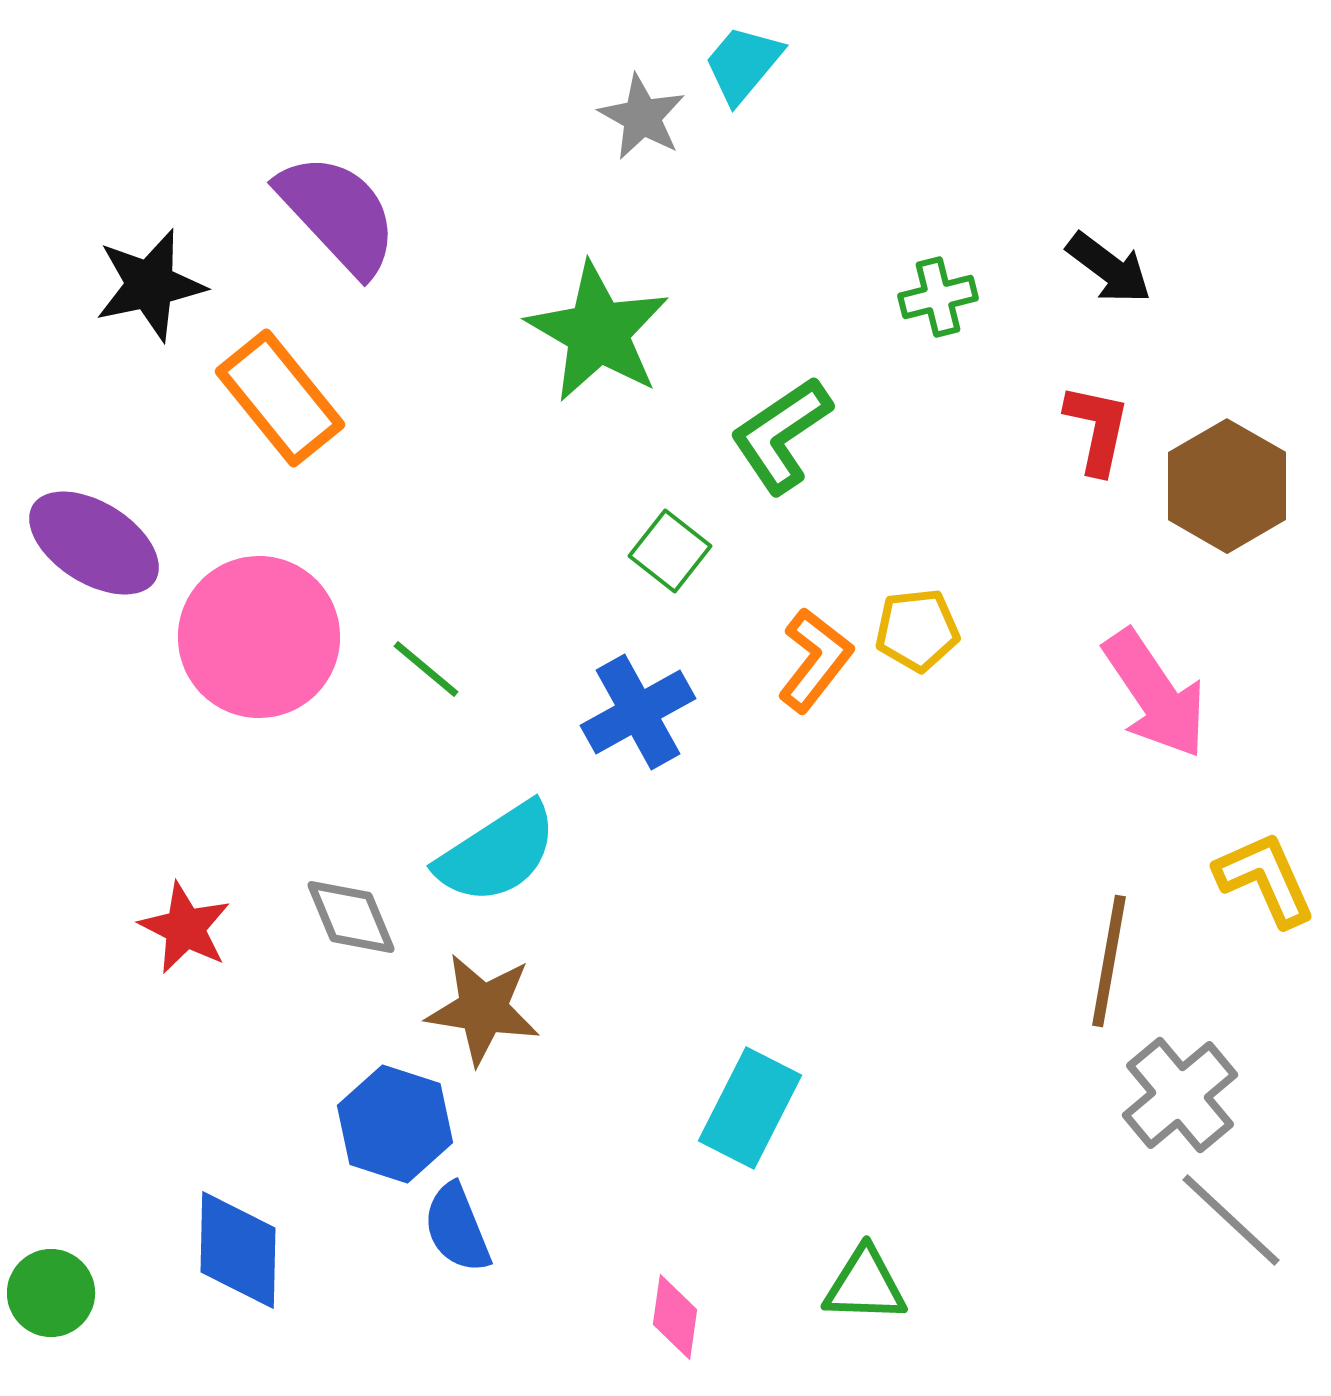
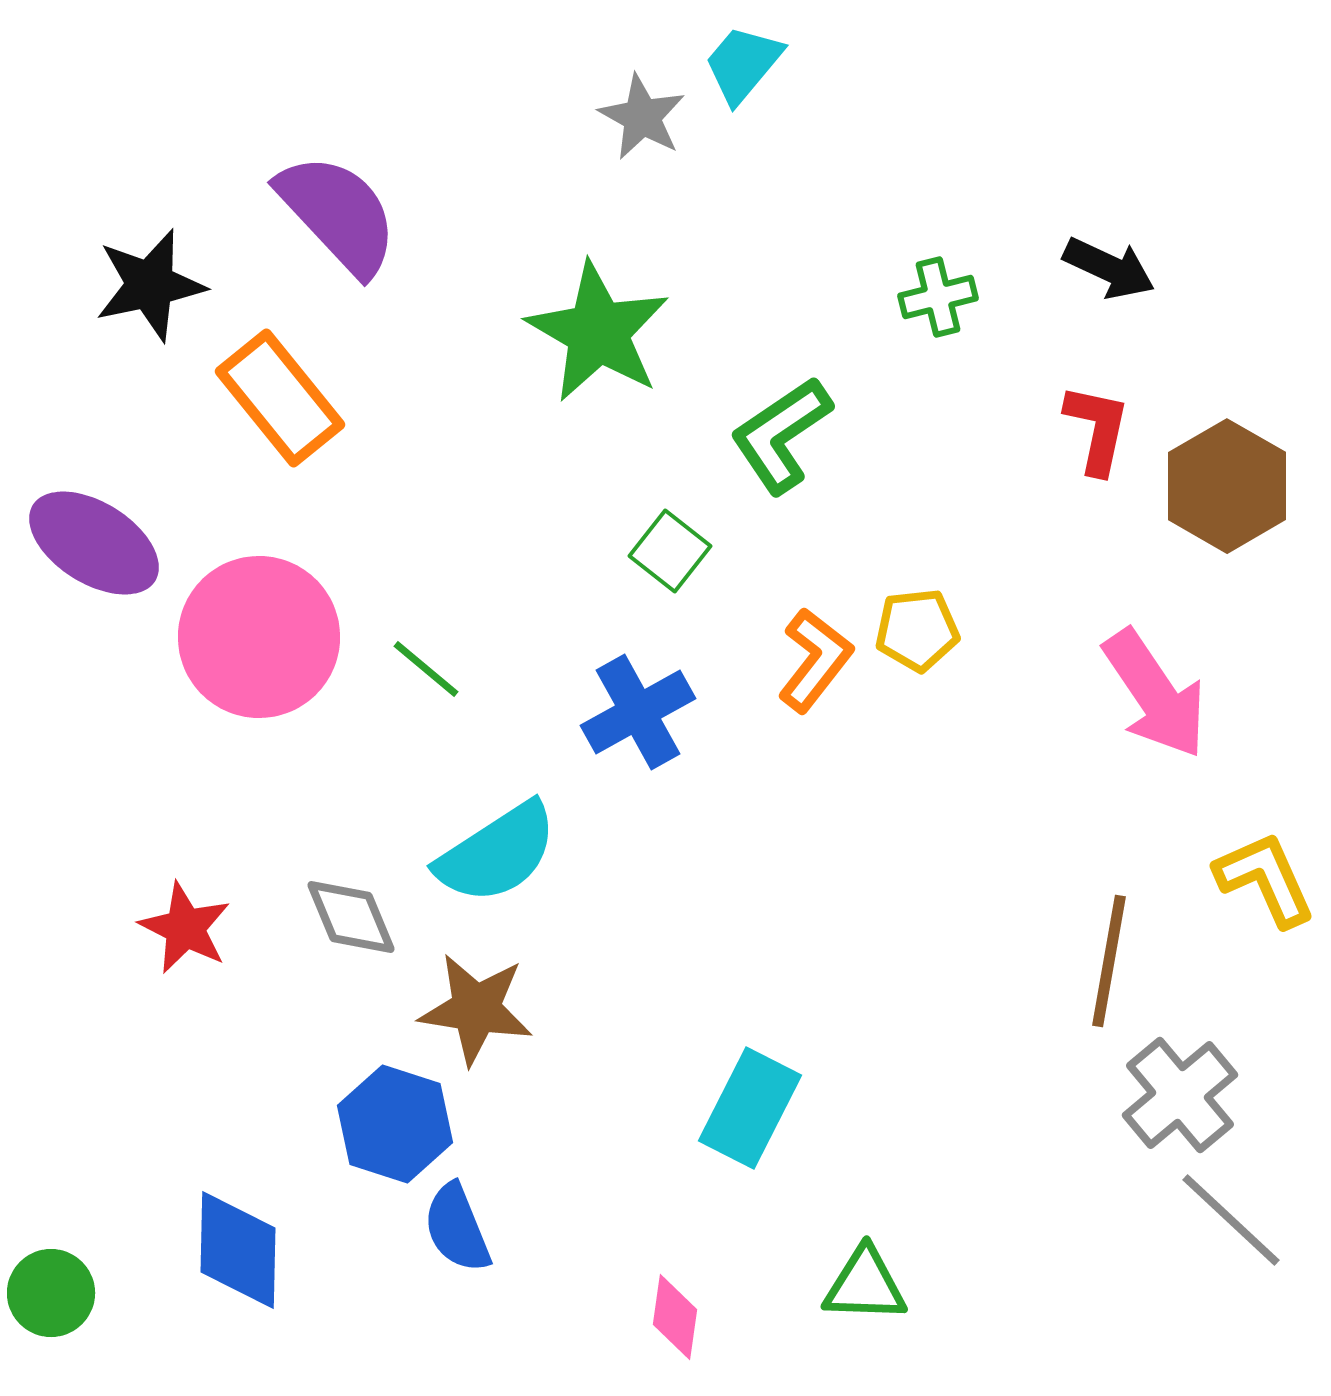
black arrow: rotated 12 degrees counterclockwise
brown star: moved 7 px left
